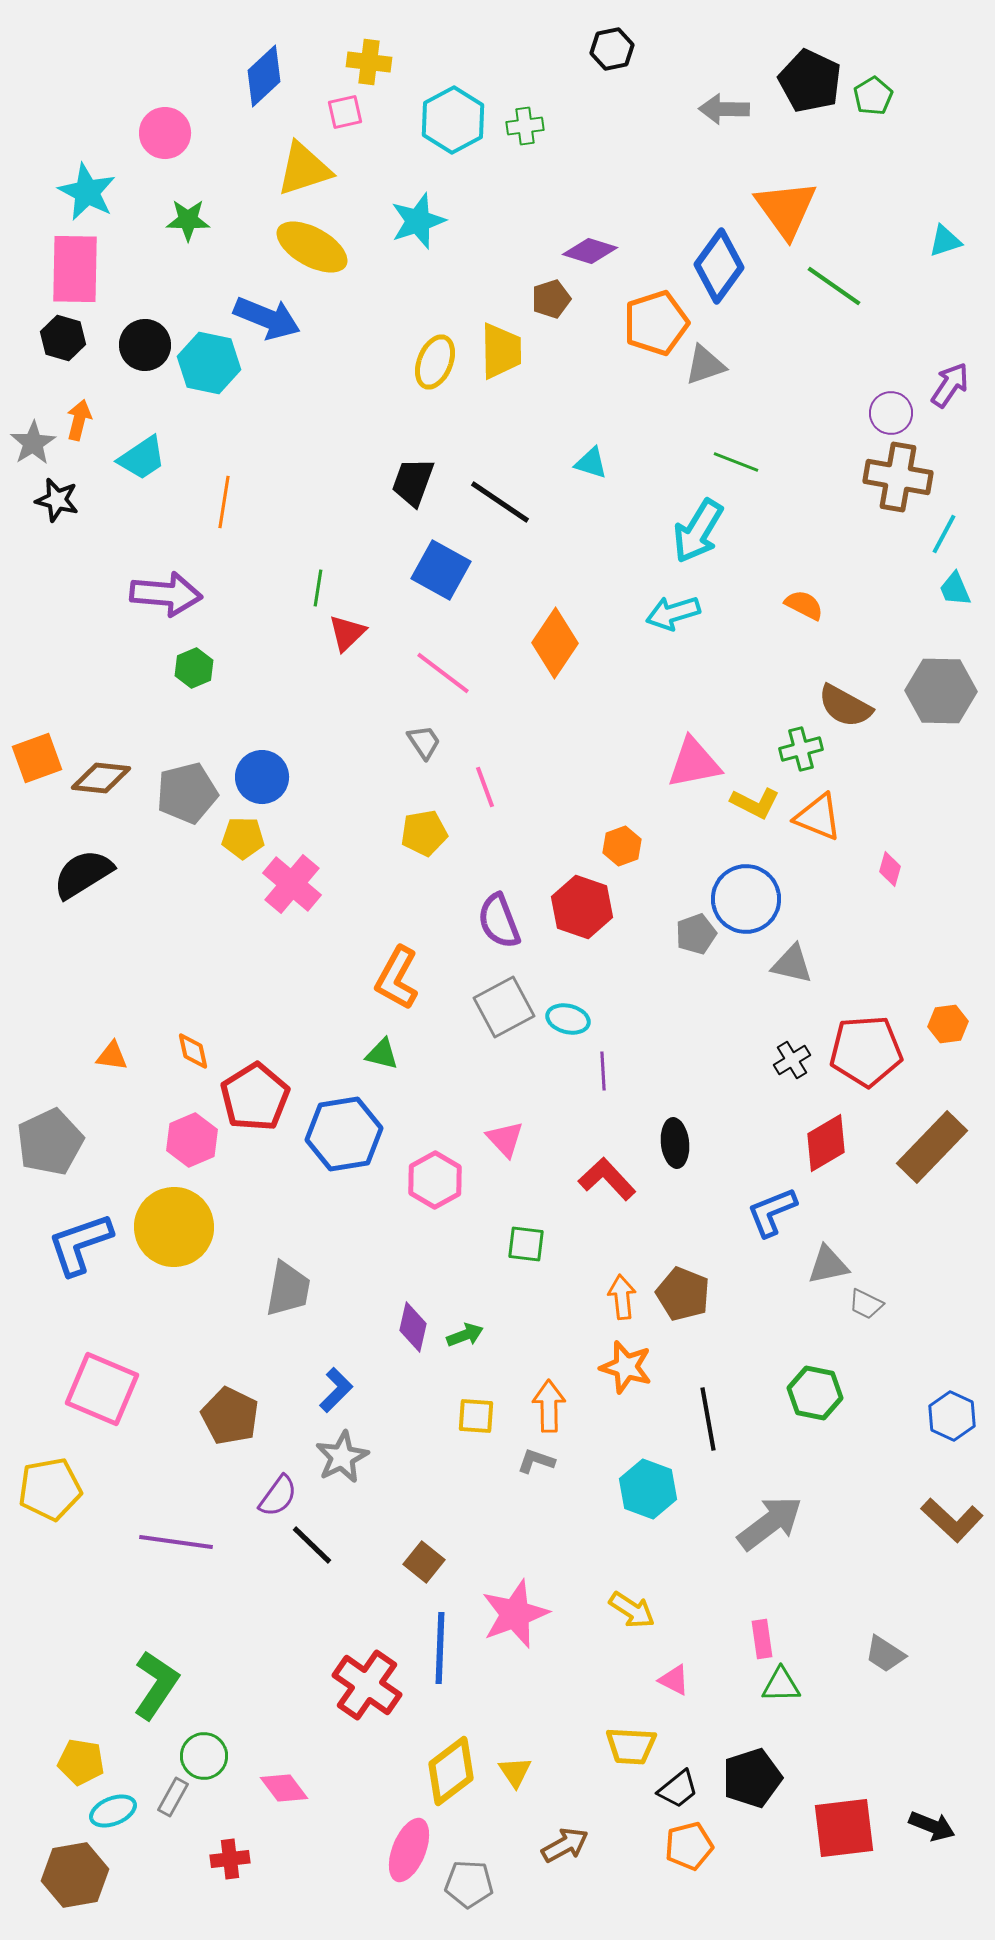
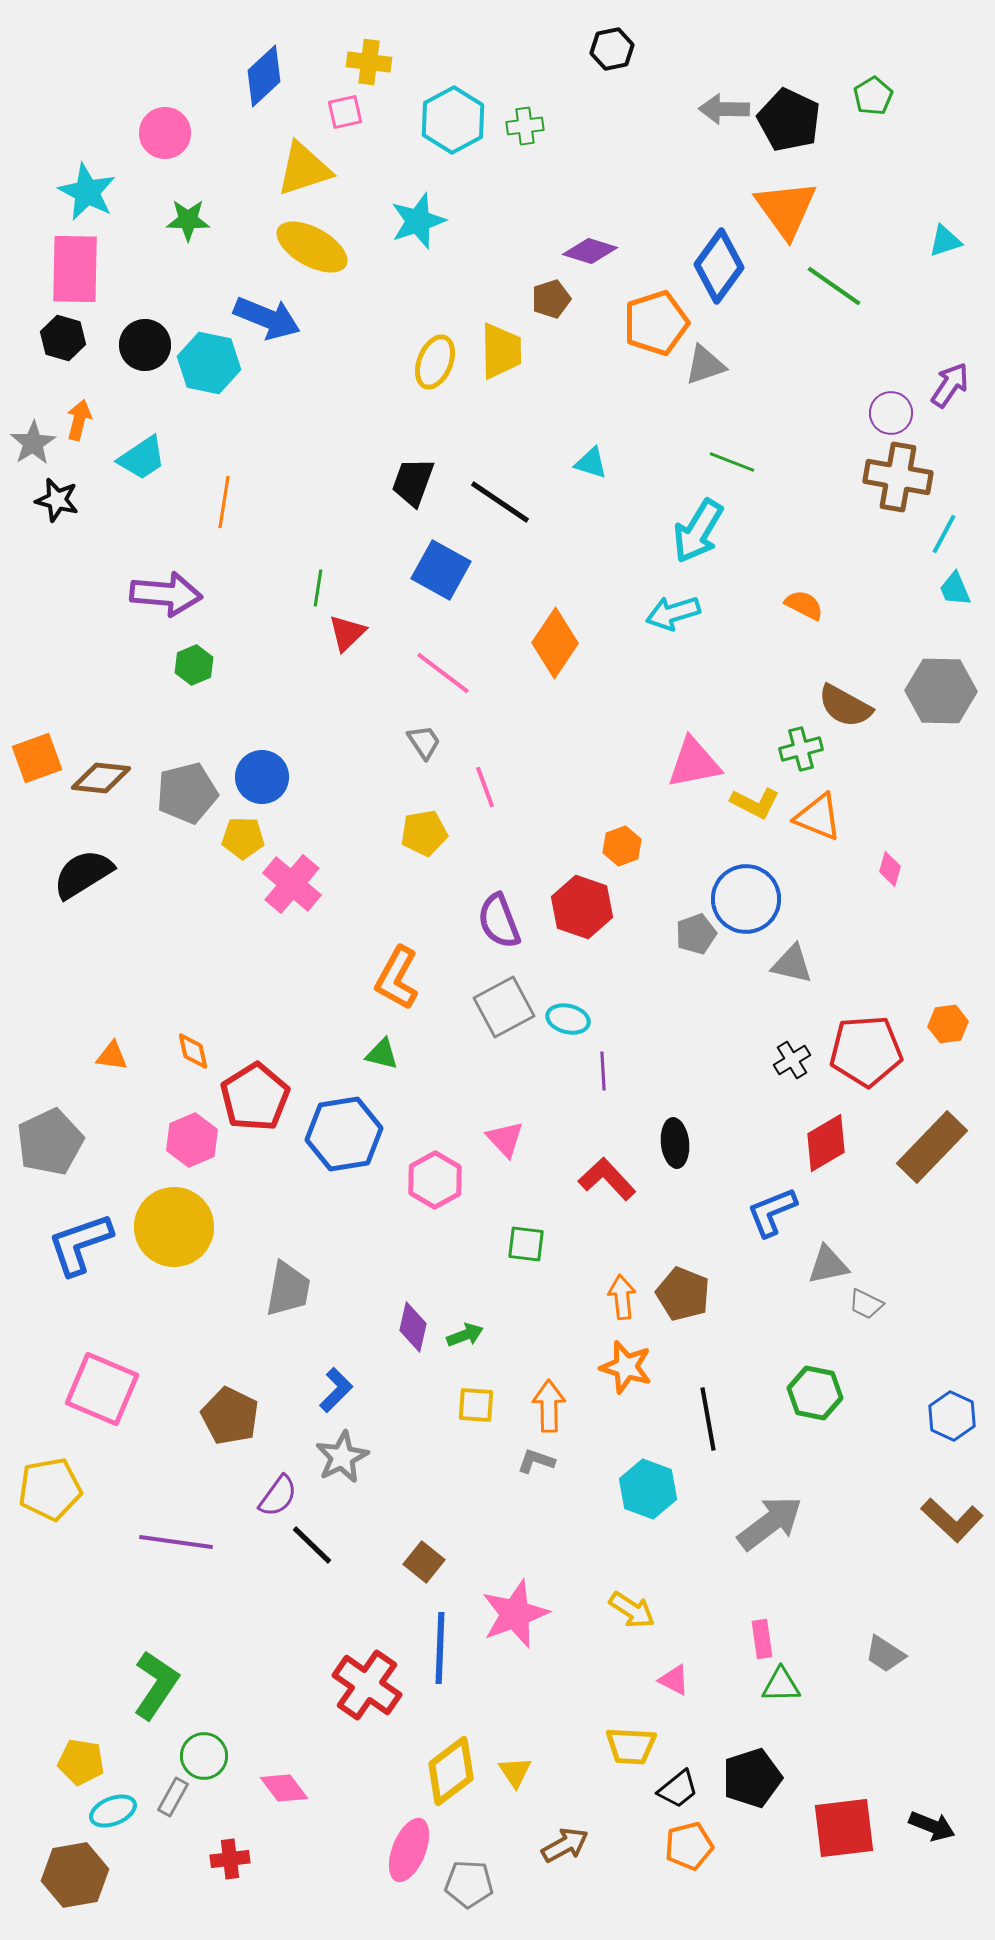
black pentagon at (810, 81): moved 21 px left, 39 px down
green line at (736, 462): moved 4 px left
green hexagon at (194, 668): moved 3 px up
yellow square at (476, 1416): moved 11 px up
